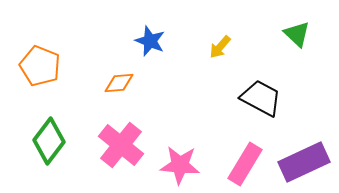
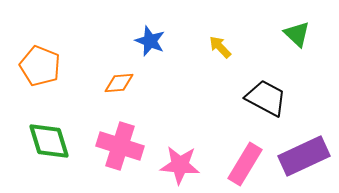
yellow arrow: rotated 95 degrees clockwise
black trapezoid: moved 5 px right
green diamond: rotated 54 degrees counterclockwise
pink cross: moved 1 px left, 1 px down; rotated 21 degrees counterclockwise
purple rectangle: moved 6 px up
